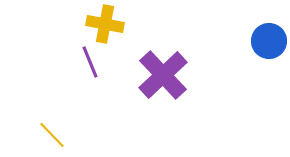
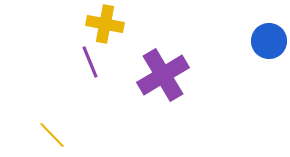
purple cross: rotated 12 degrees clockwise
